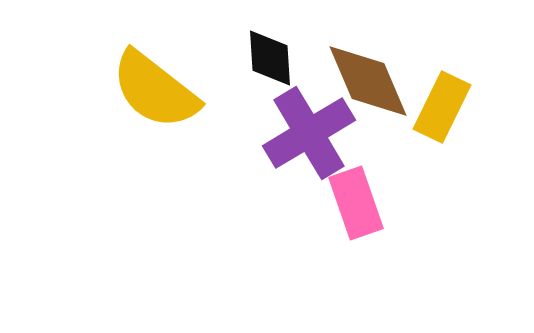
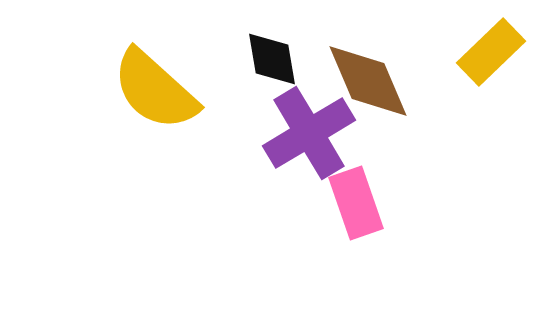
black diamond: moved 2 px right, 1 px down; rotated 6 degrees counterclockwise
yellow semicircle: rotated 4 degrees clockwise
yellow rectangle: moved 49 px right, 55 px up; rotated 20 degrees clockwise
